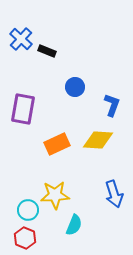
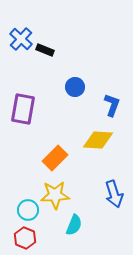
black rectangle: moved 2 px left, 1 px up
orange rectangle: moved 2 px left, 14 px down; rotated 20 degrees counterclockwise
